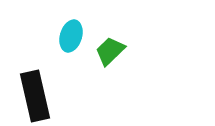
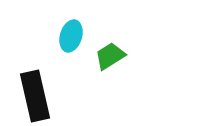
green trapezoid: moved 5 px down; rotated 12 degrees clockwise
